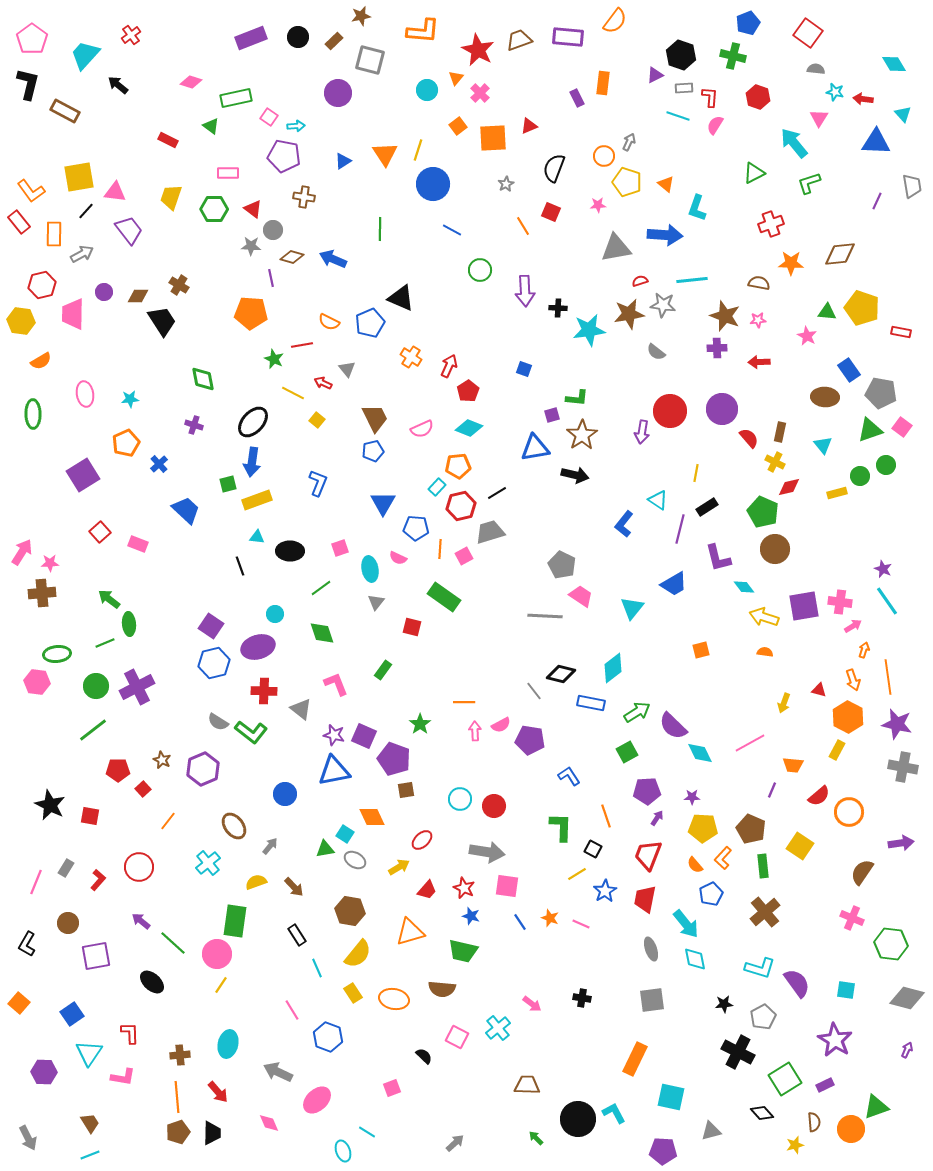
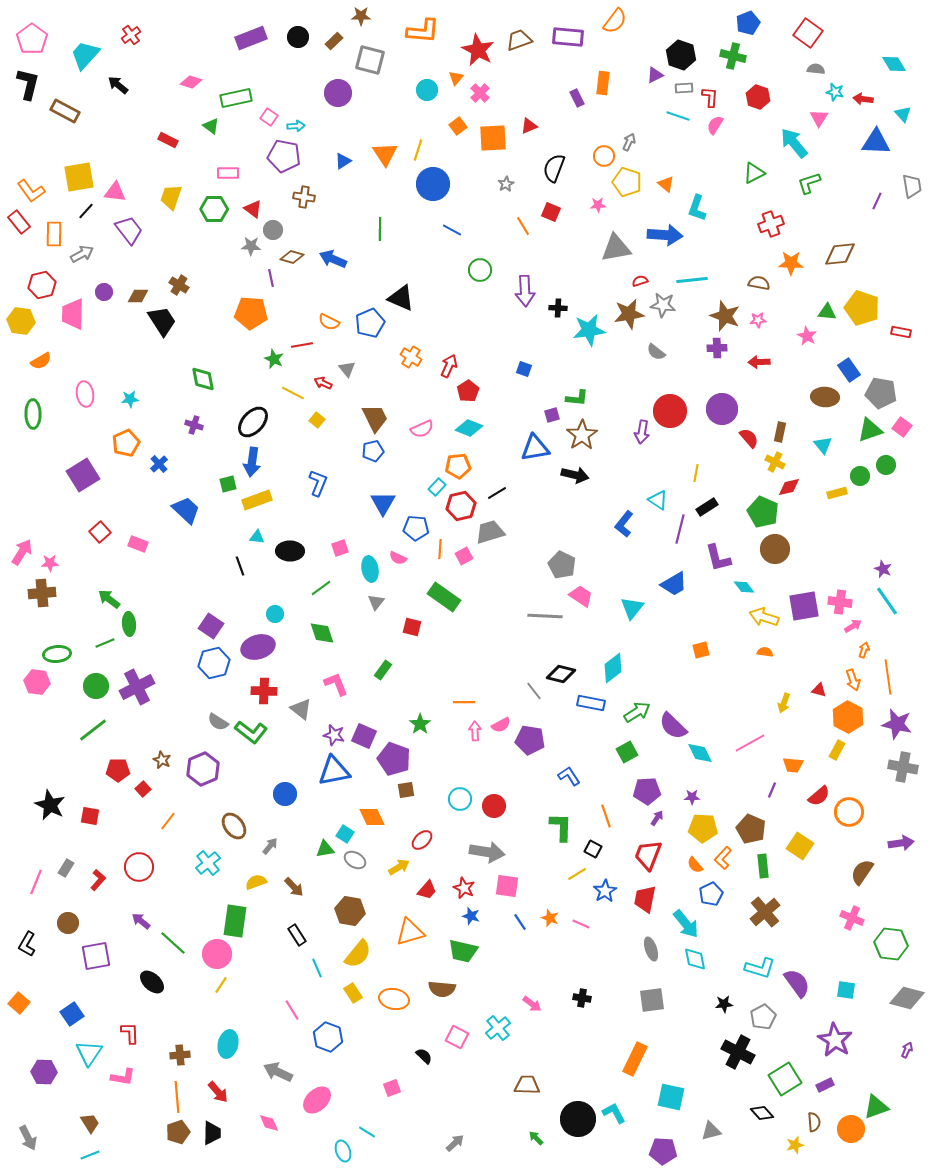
brown star at (361, 16): rotated 12 degrees clockwise
